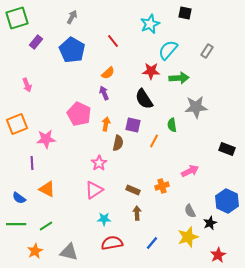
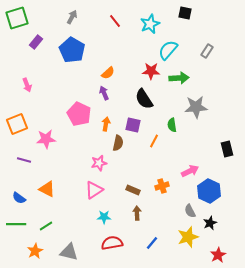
red line at (113, 41): moved 2 px right, 20 px up
black rectangle at (227, 149): rotated 56 degrees clockwise
purple line at (32, 163): moved 8 px left, 3 px up; rotated 72 degrees counterclockwise
pink star at (99, 163): rotated 21 degrees clockwise
blue hexagon at (227, 201): moved 18 px left, 10 px up
cyan star at (104, 219): moved 2 px up
